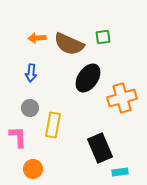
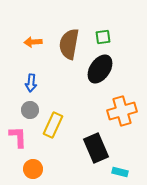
orange arrow: moved 4 px left, 4 px down
brown semicircle: rotated 76 degrees clockwise
blue arrow: moved 10 px down
black ellipse: moved 12 px right, 9 px up
orange cross: moved 13 px down
gray circle: moved 2 px down
yellow rectangle: rotated 15 degrees clockwise
black rectangle: moved 4 px left
cyan rectangle: rotated 21 degrees clockwise
